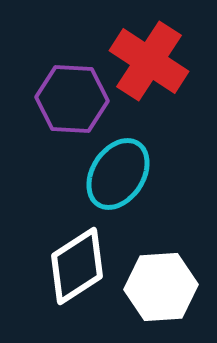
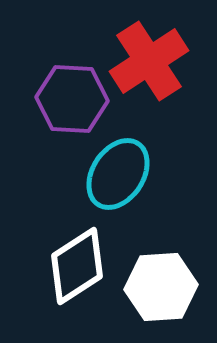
red cross: rotated 24 degrees clockwise
